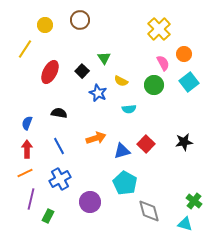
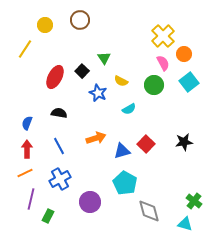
yellow cross: moved 4 px right, 7 px down
red ellipse: moved 5 px right, 5 px down
cyan semicircle: rotated 24 degrees counterclockwise
